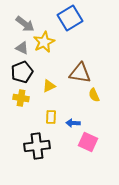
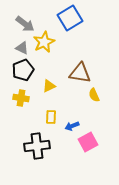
black pentagon: moved 1 px right, 2 px up
blue arrow: moved 1 px left, 3 px down; rotated 24 degrees counterclockwise
pink square: rotated 36 degrees clockwise
